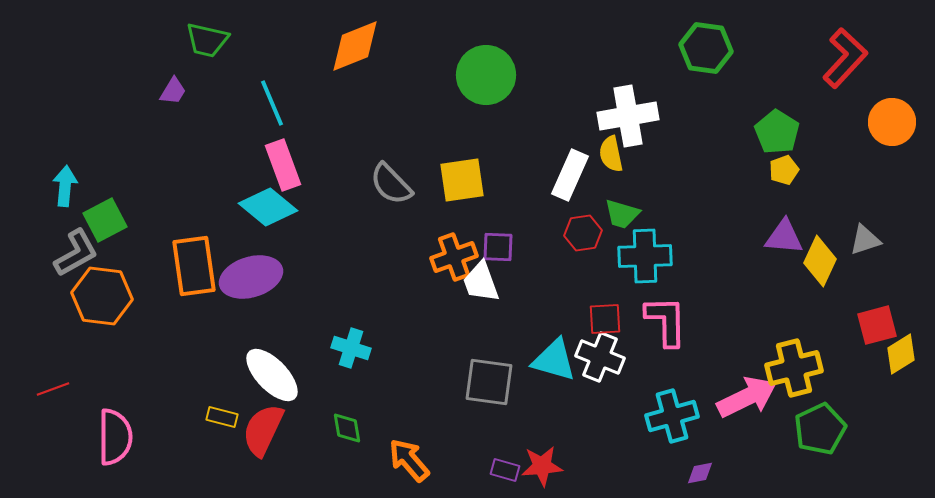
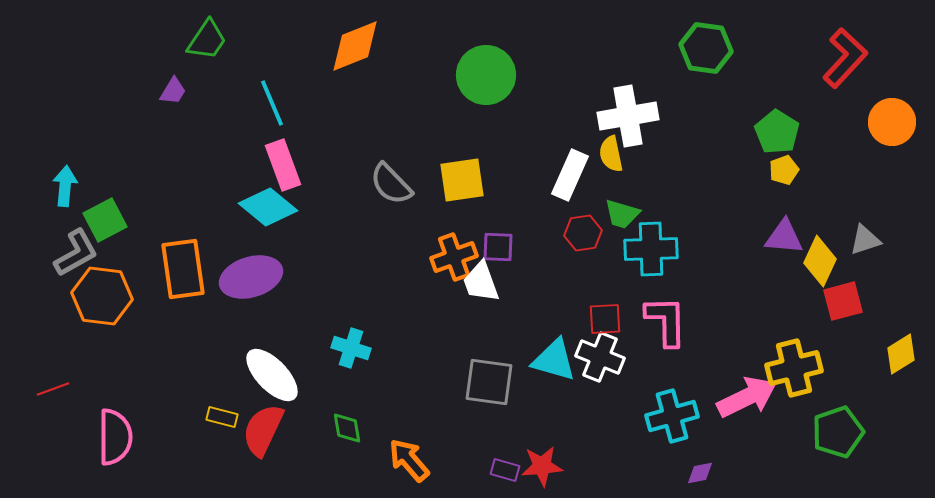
green trapezoid at (207, 40): rotated 69 degrees counterclockwise
cyan cross at (645, 256): moved 6 px right, 7 px up
orange rectangle at (194, 266): moved 11 px left, 3 px down
red square at (877, 325): moved 34 px left, 24 px up
green pentagon at (820, 429): moved 18 px right, 3 px down; rotated 6 degrees clockwise
